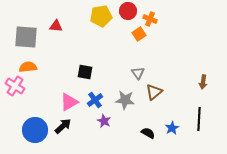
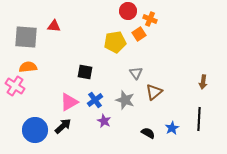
yellow pentagon: moved 14 px right, 26 px down
red triangle: moved 2 px left
gray triangle: moved 2 px left
gray star: rotated 12 degrees clockwise
